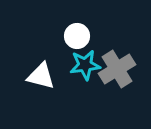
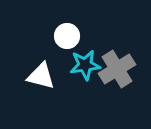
white circle: moved 10 px left
